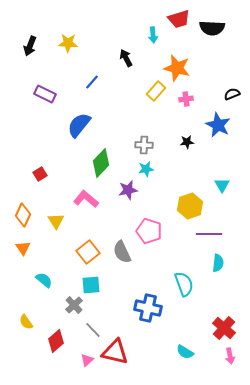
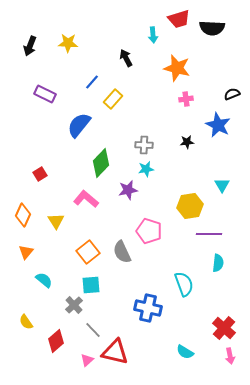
yellow rectangle at (156, 91): moved 43 px left, 8 px down
yellow hexagon at (190, 206): rotated 10 degrees clockwise
orange triangle at (23, 248): moved 3 px right, 4 px down; rotated 14 degrees clockwise
